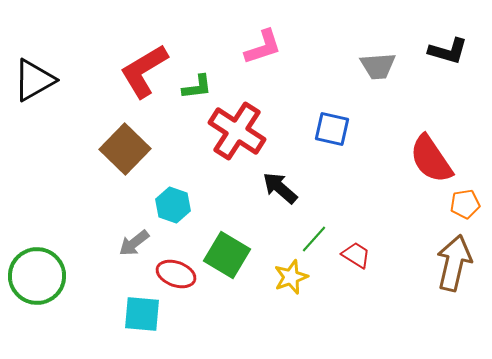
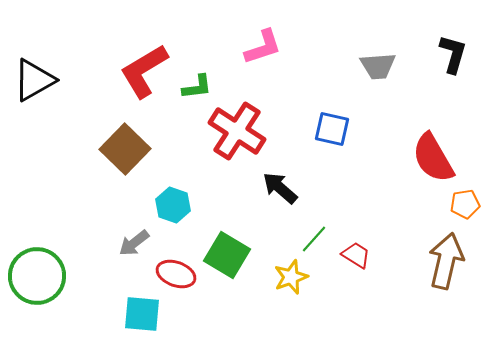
black L-shape: moved 5 px right, 3 px down; rotated 90 degrees counterclockwise
red semicircle: moved 2 px right, 1 px up; rotated 4 degrees clockwise
brown arrow: moved 8 px left, 2 px up
